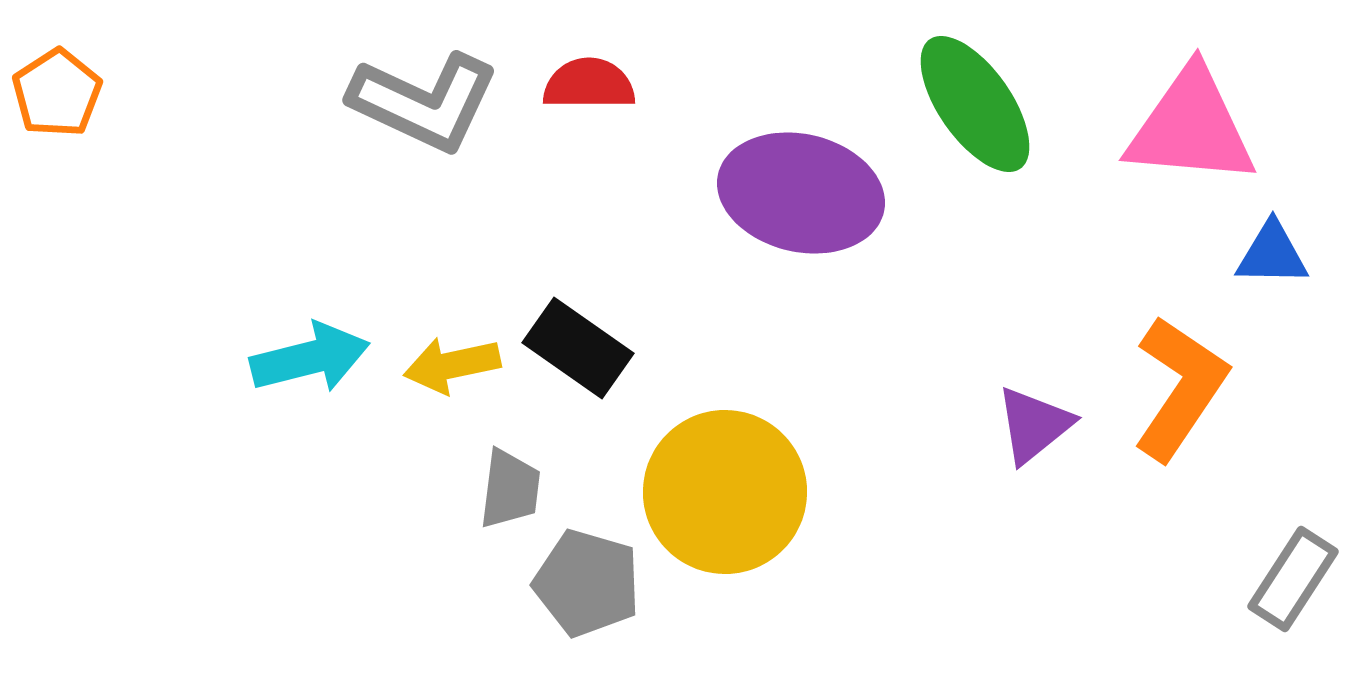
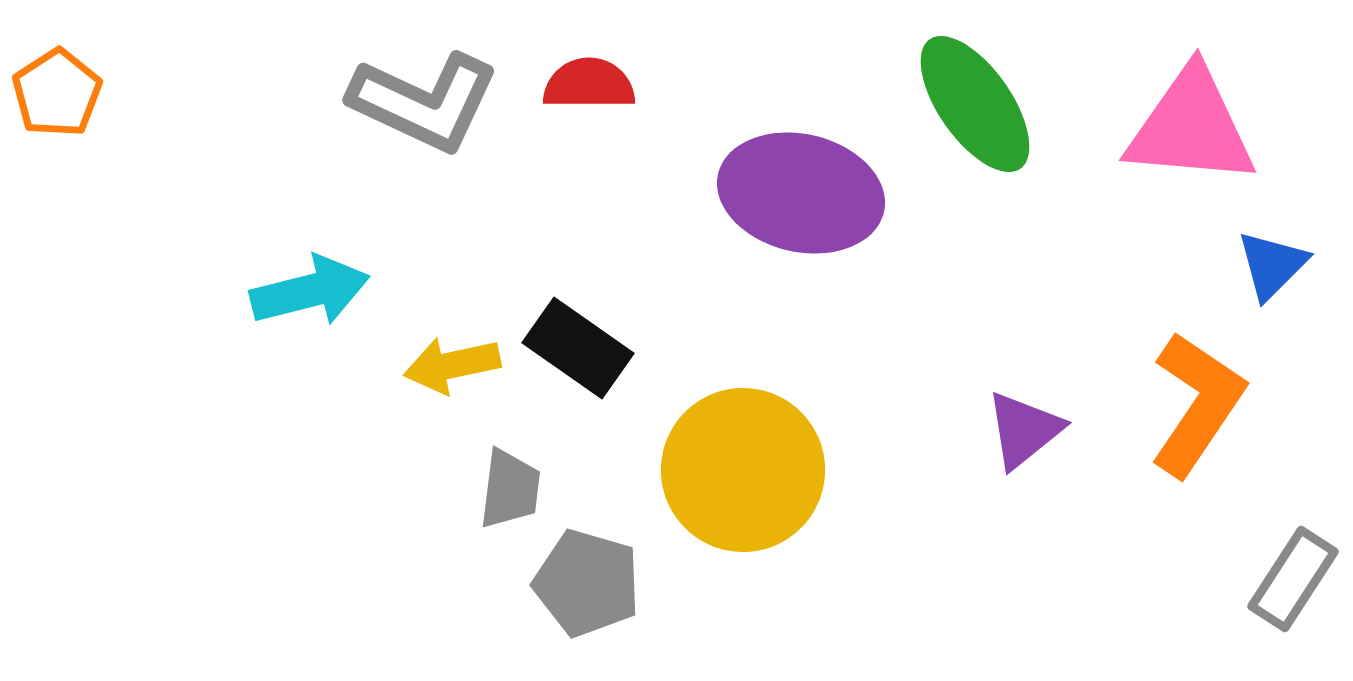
blue triangle: moved 11 px down; rotated 46 degrees counterclockwise
cyan arrow: moved 67 px up
orange L-shape: moved 17 px right, 16 px down
purple triangle: moved 10 px left, 5 px down
yellow circle: moved 18 px right, 22 px up
